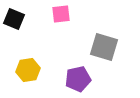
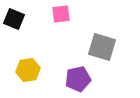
gray square: moved 2 px left
